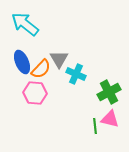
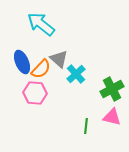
cyan arrow: moved 16 px right
gray triangle: rotated 18 degrees counterclockwise
cyan cross: rotated 24 degrees clockwise
green cross: moved 3 px right, 3 px up
pink triangle: moved 2 px right, 2 px up
green line: moved 9 px left; rotated 14 degrees clockwise
